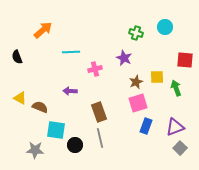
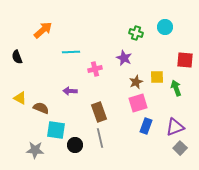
brown semicircle: moved 1 px right, 1 px down
